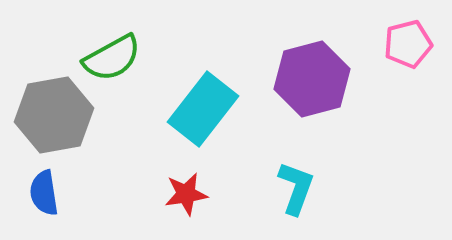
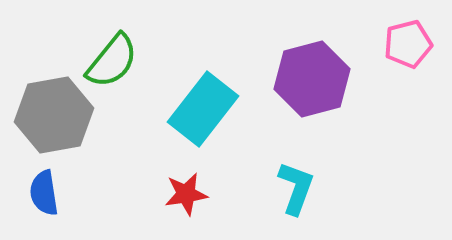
green semicircle: moved 3 px down; rotated 22 degrees counterclockwise
